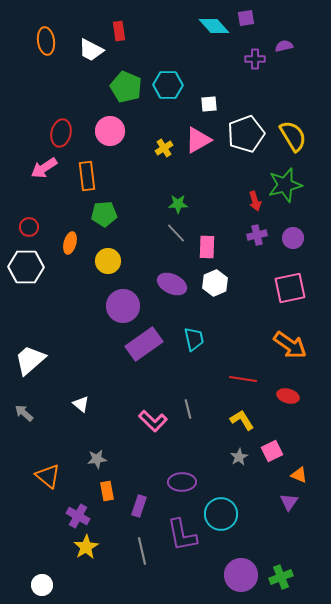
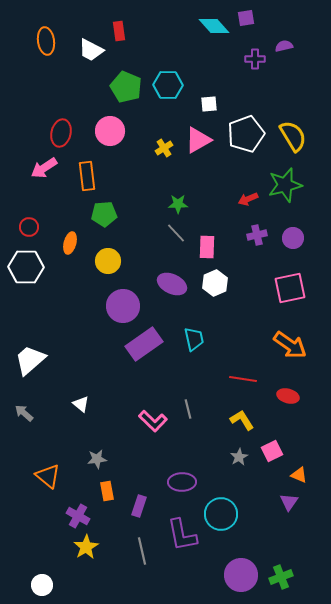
red arrow at (255, 201): moved 7 px left, 2 px up; rotated 84 degrees clockwise
